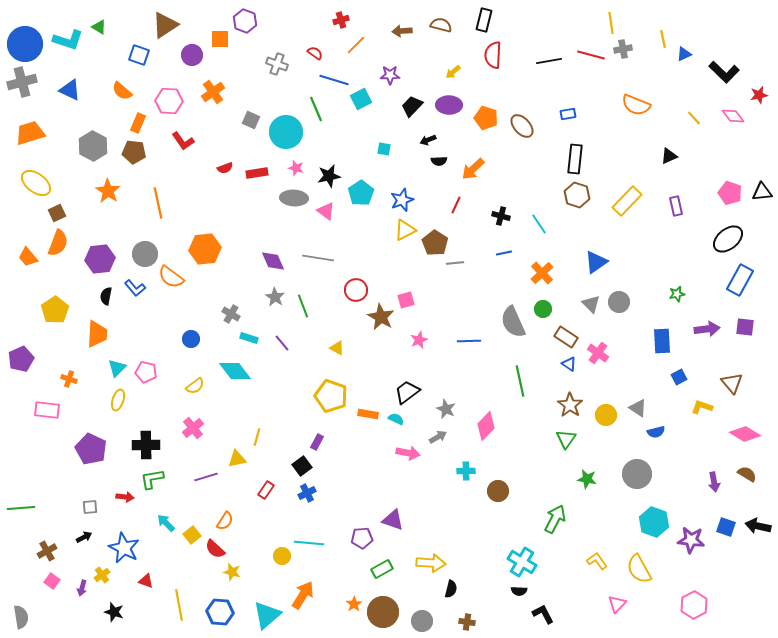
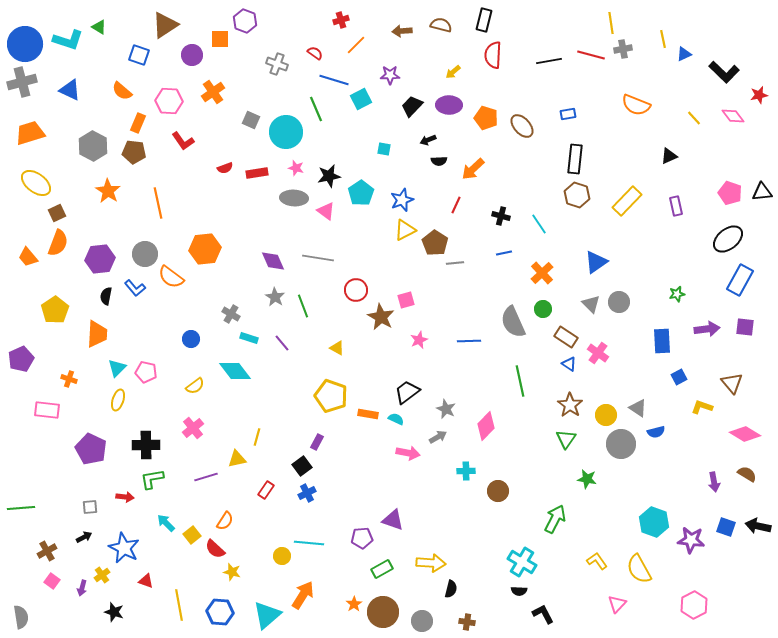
gray circle at (637, 474): moved 16 px left, 30 px up
